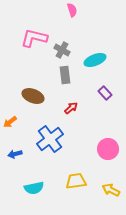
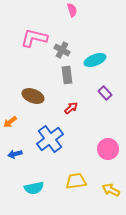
gray rectangle: moved 2 px right
